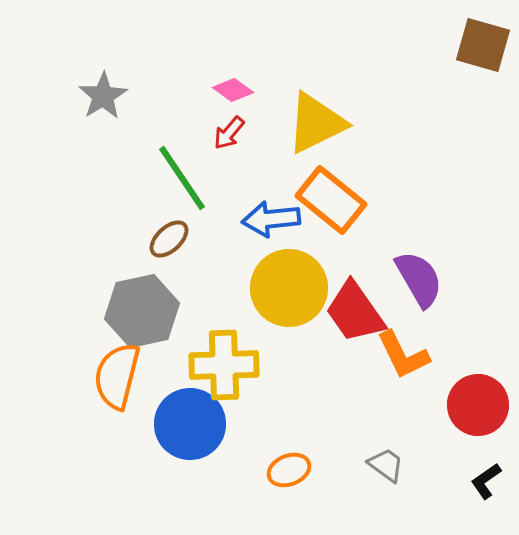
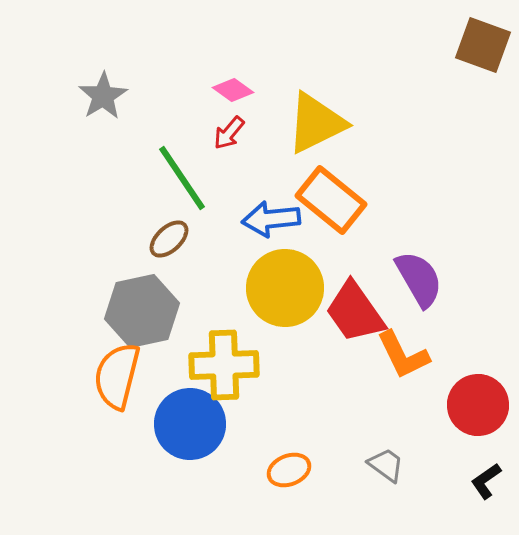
brown square: rotated 4 degrees clockwise
yellow circle: moved 4 px left
